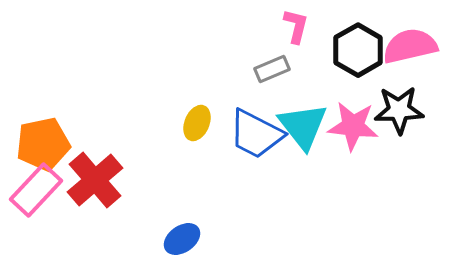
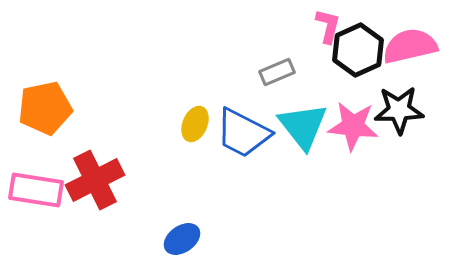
pink L-shape: moved 32 px right
black hexagon: rotated 6 degrees clockwise
gray rectangle: moved 5 px right, 3 px down
yellow ellipse: moved 2 px left, 1 px down
blue trapezoid: moved 13 px left, 1 px up
orange pentagon: moved 2 px right, 36 px up
red cross: rotated 14 degrees clockwise
pink rectangle: rotated 56 degrees clockwise
